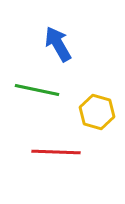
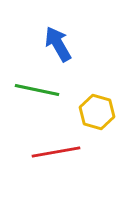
red line: rotated 12 degrees counterclockwise
